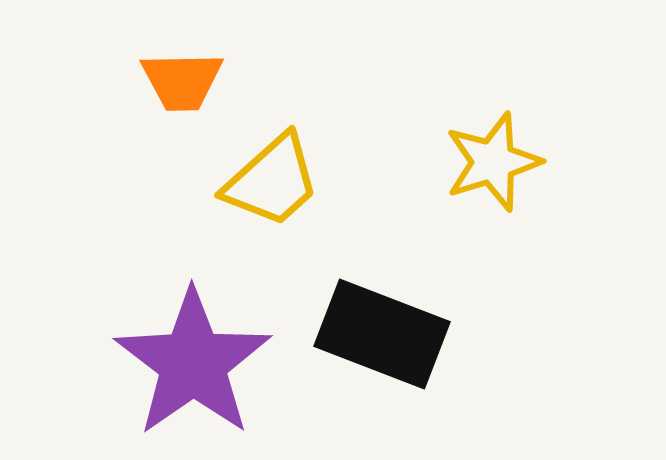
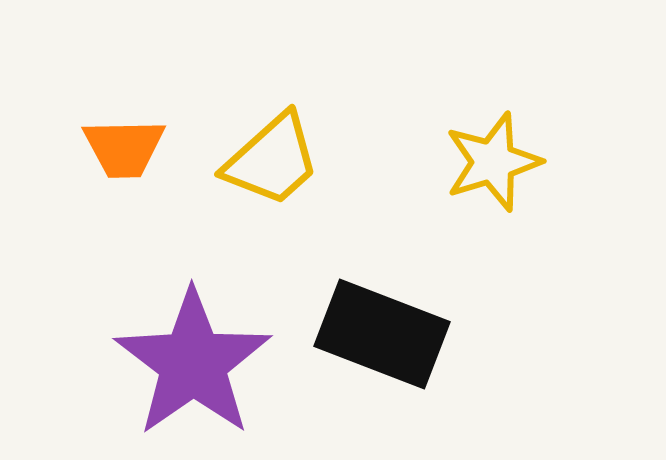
orange trapezoid: moved 58 px left, 67 px down
yellow trapezoid: moved 21 px up
